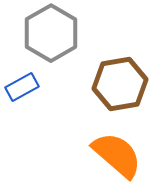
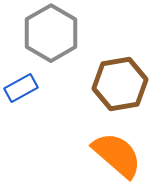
blue rectangle: moved 1 px left, 1 px down
